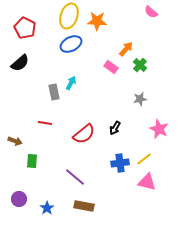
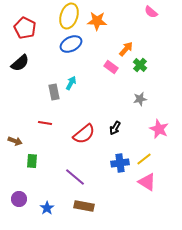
pink triangle: rotated 18 degrees clockwise
